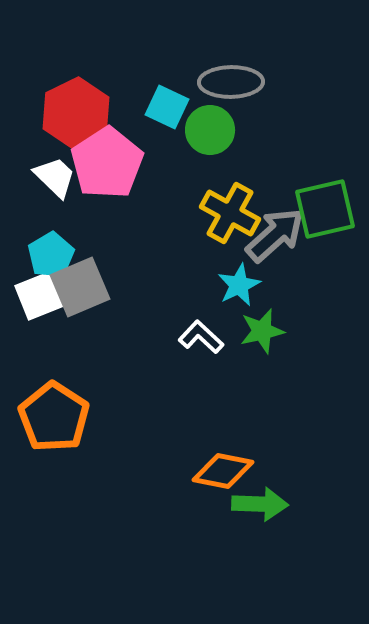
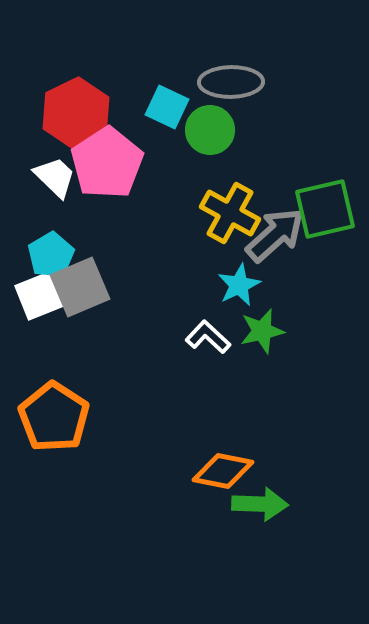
white L-shape: moved 7 px right
